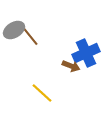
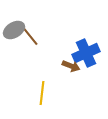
yellow line: rotated 55 degrees clockwise
